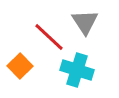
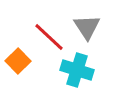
gray triangle: moved 2 px right, 5 px down
orange square: moved 2 px left, 5 px up
